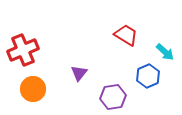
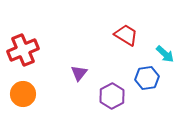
cyan arrow: moved 2 px down
blue hexagon: moved 1 px left, 2 px down; rotated 15 degrees clockwise
orange circle: moved 10 px left, 5 px down
purple hexagon: moved 1 px left, 1 px up; rotated 20 degrees counterclockwise
